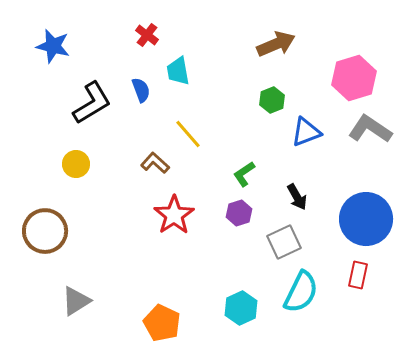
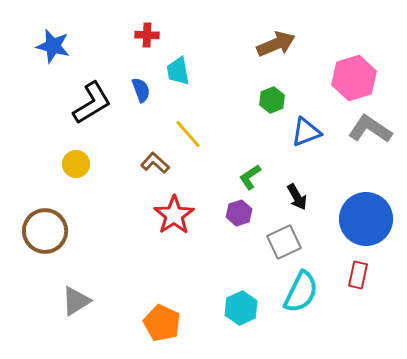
red cross: rotated 35 degrees counterclockwise
green L-shape: moved 6 px right, 3 px down
